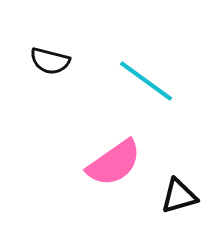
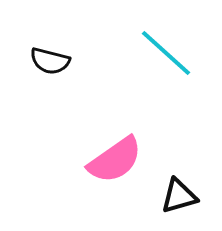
cyan line: moved 20 px right, 28 px up; rotated 6 degrees clockwise
pink semicircle: moved 1 px right, 3 px up
